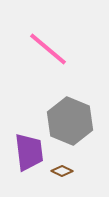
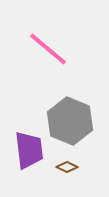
purple trapezoid: moved 2 px up
brown diamond: moved 5 px right, 4 px up
